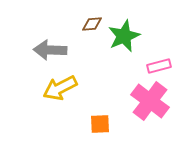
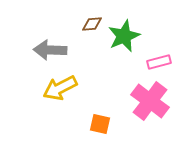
pink rectangle: moved 4 px up
orange square: rotated 15 degrees clockwise
